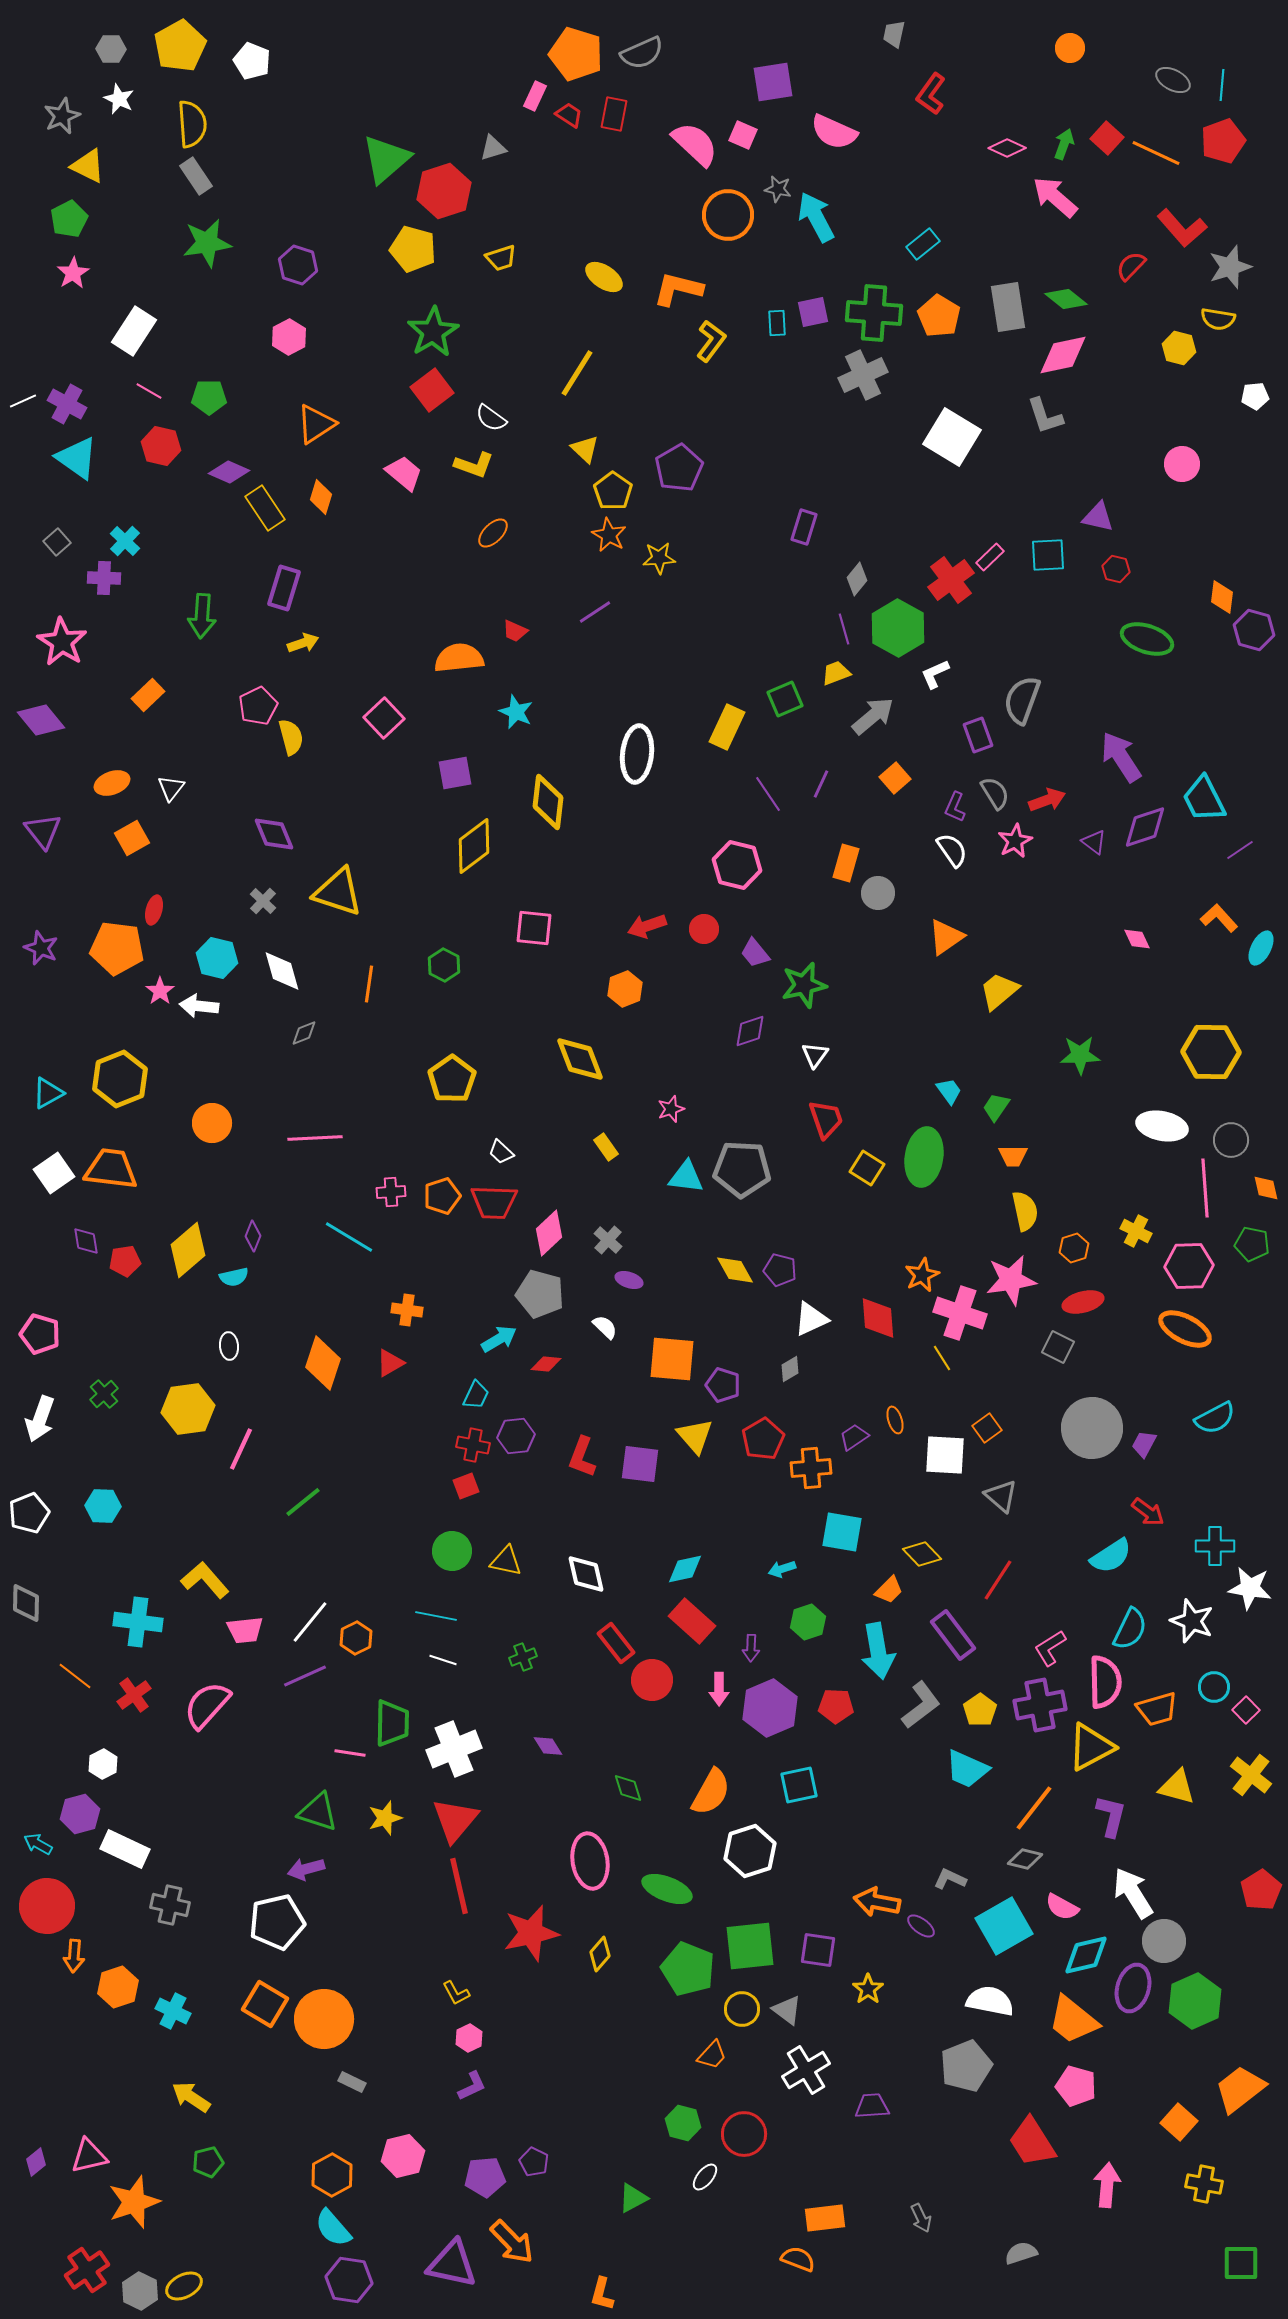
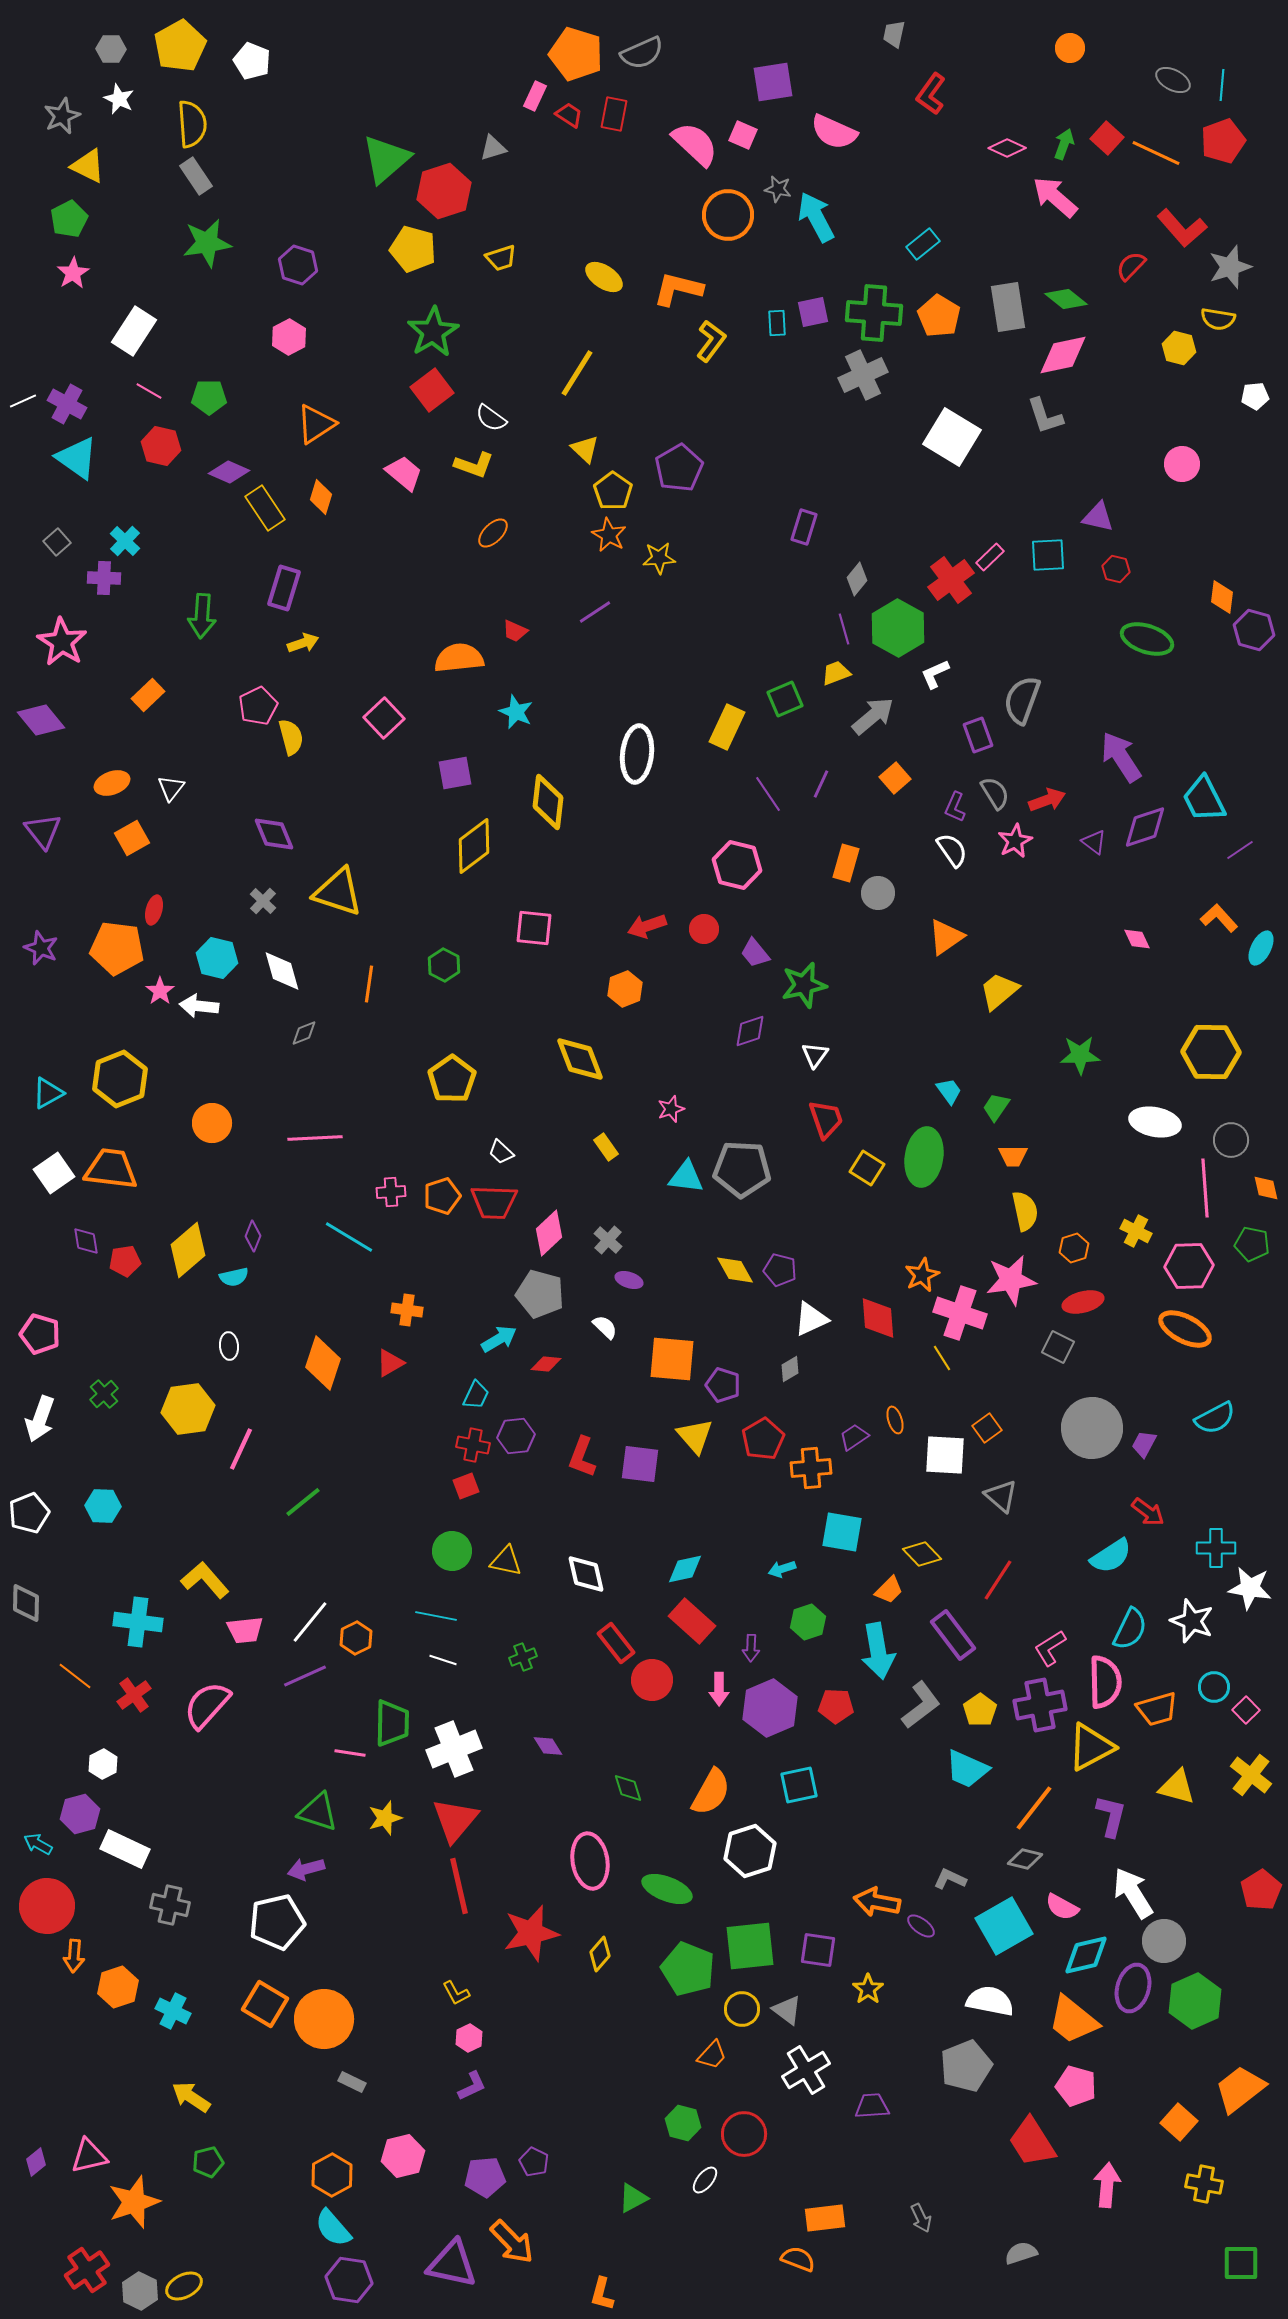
white ellipse at (1162, 1126): moved 7 px left, 4 px up
cyan cross at (1215, 1546): moved 1 px right, 2 px down
white ellipse at (705, 2177): moved 3 px down
